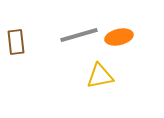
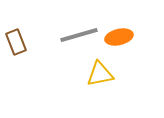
brown rectangle: rotated 15 degrees counterclockwise
yellow triangle: moved 2 px up
